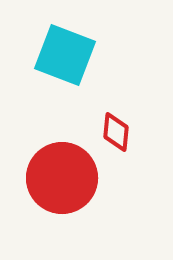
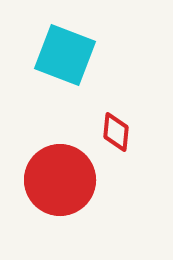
red circle: moved 2 px left, 2 px down
